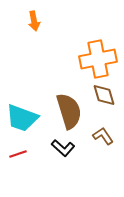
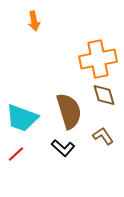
red line: moved 2 px left; rotated 24 degrees counterclockwise
